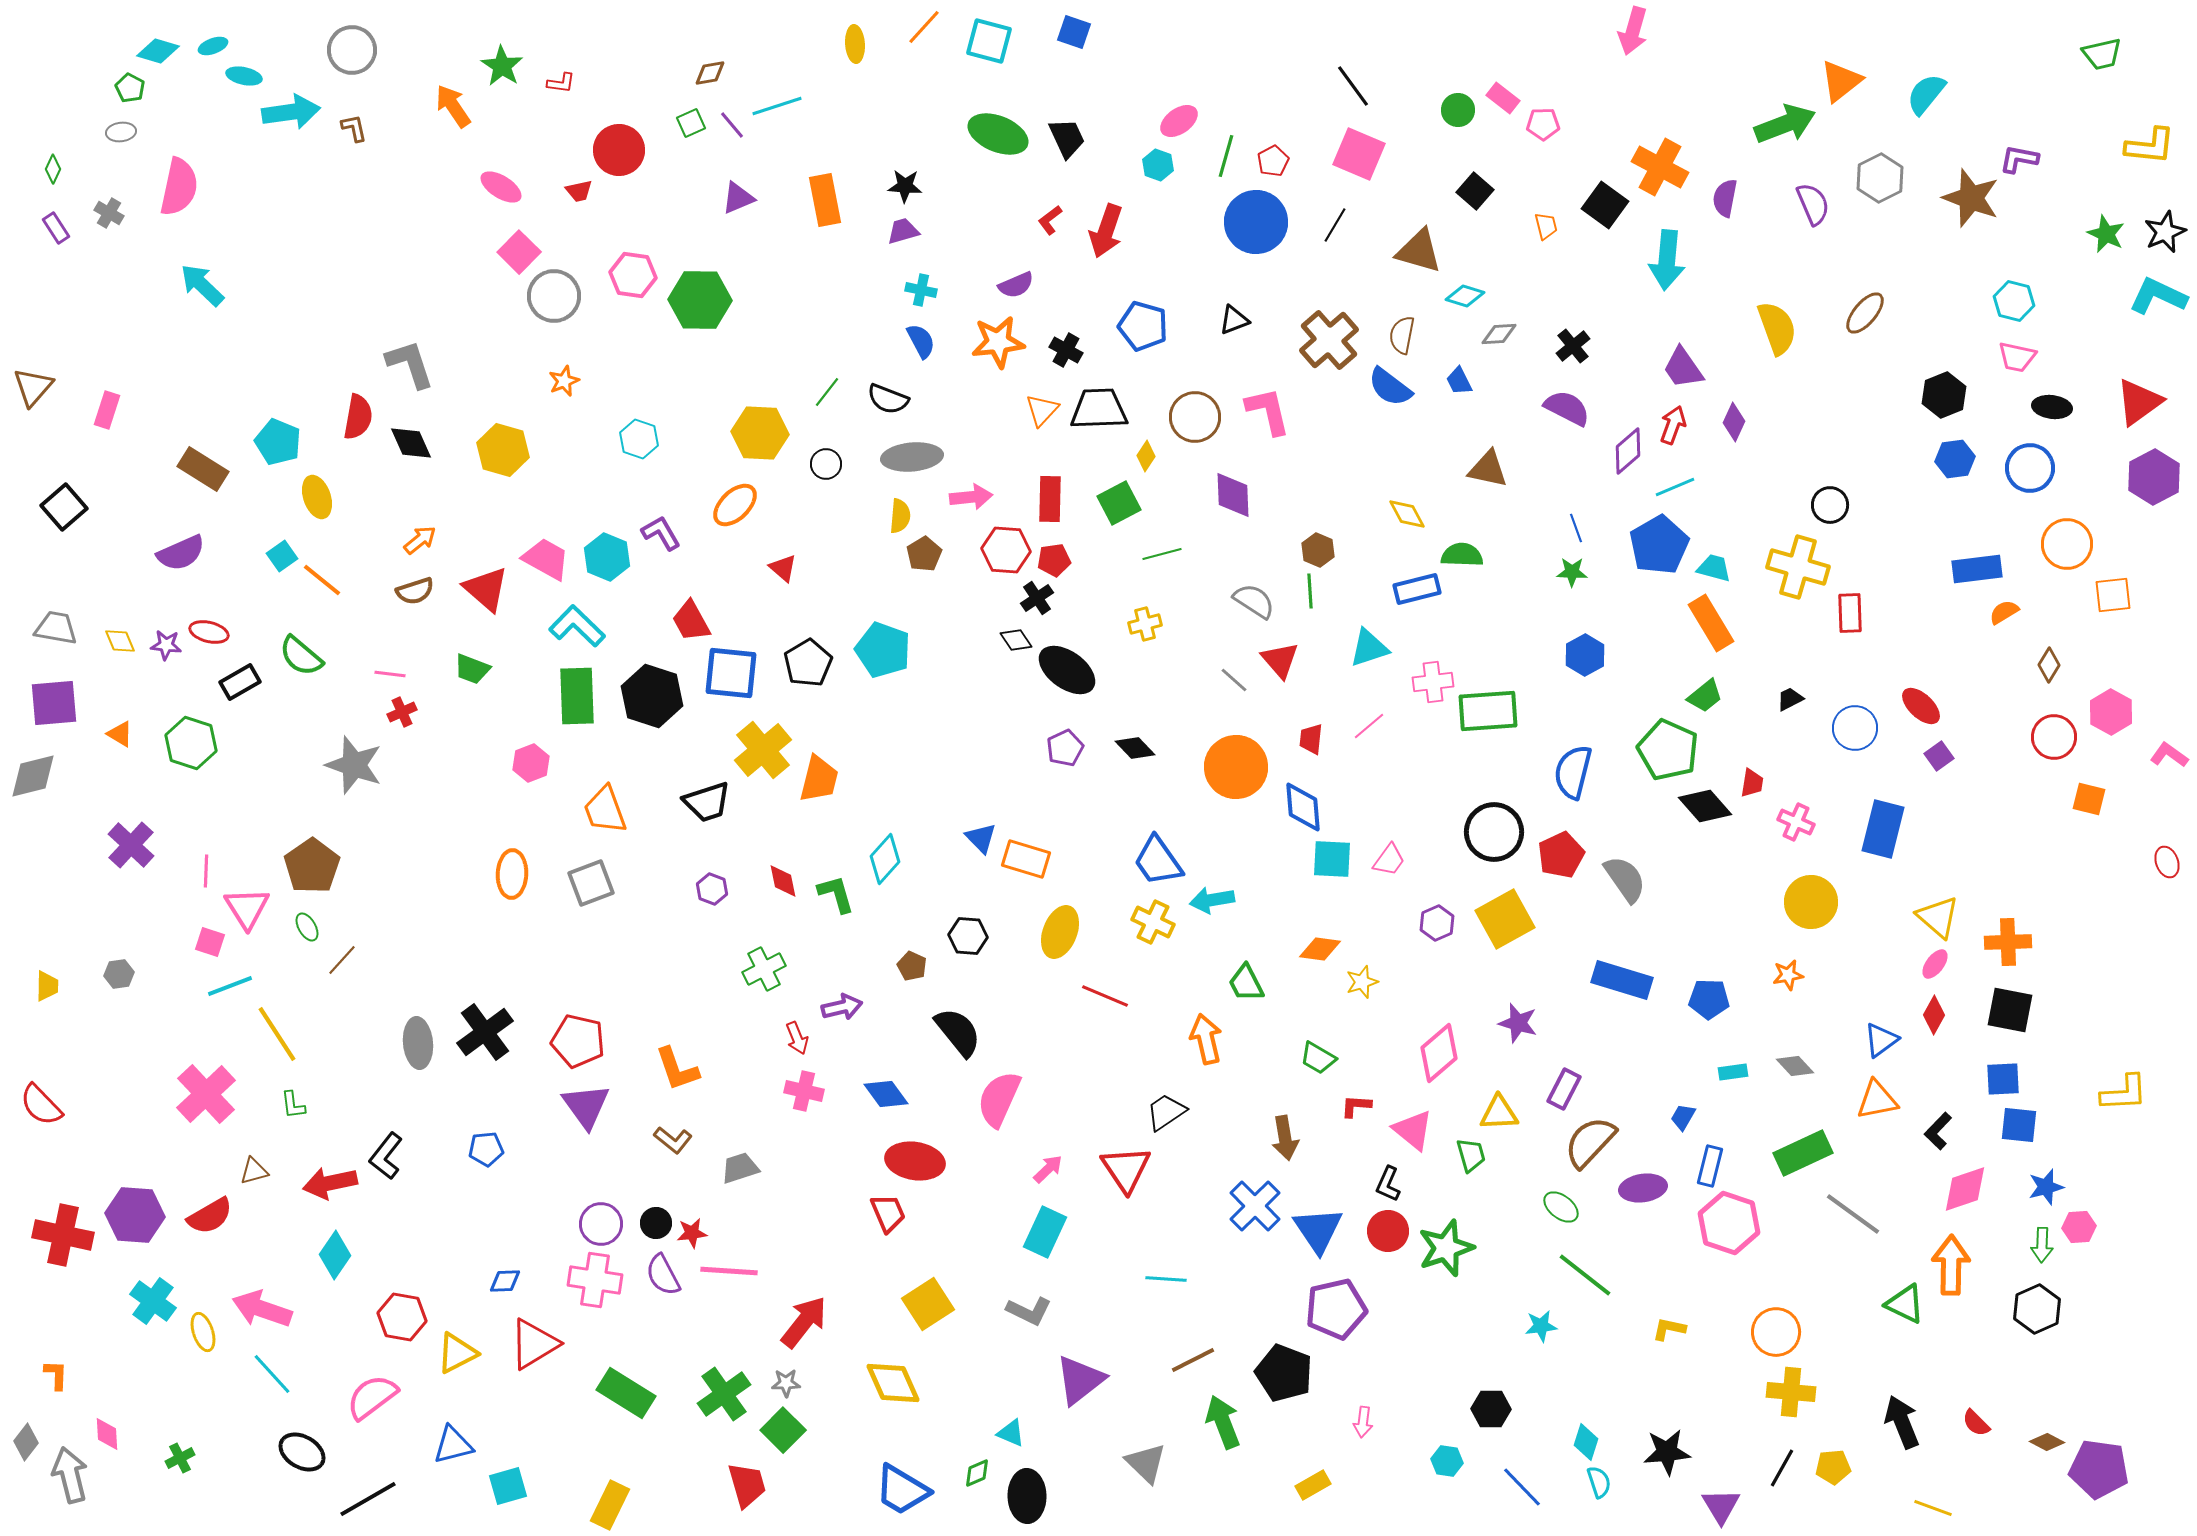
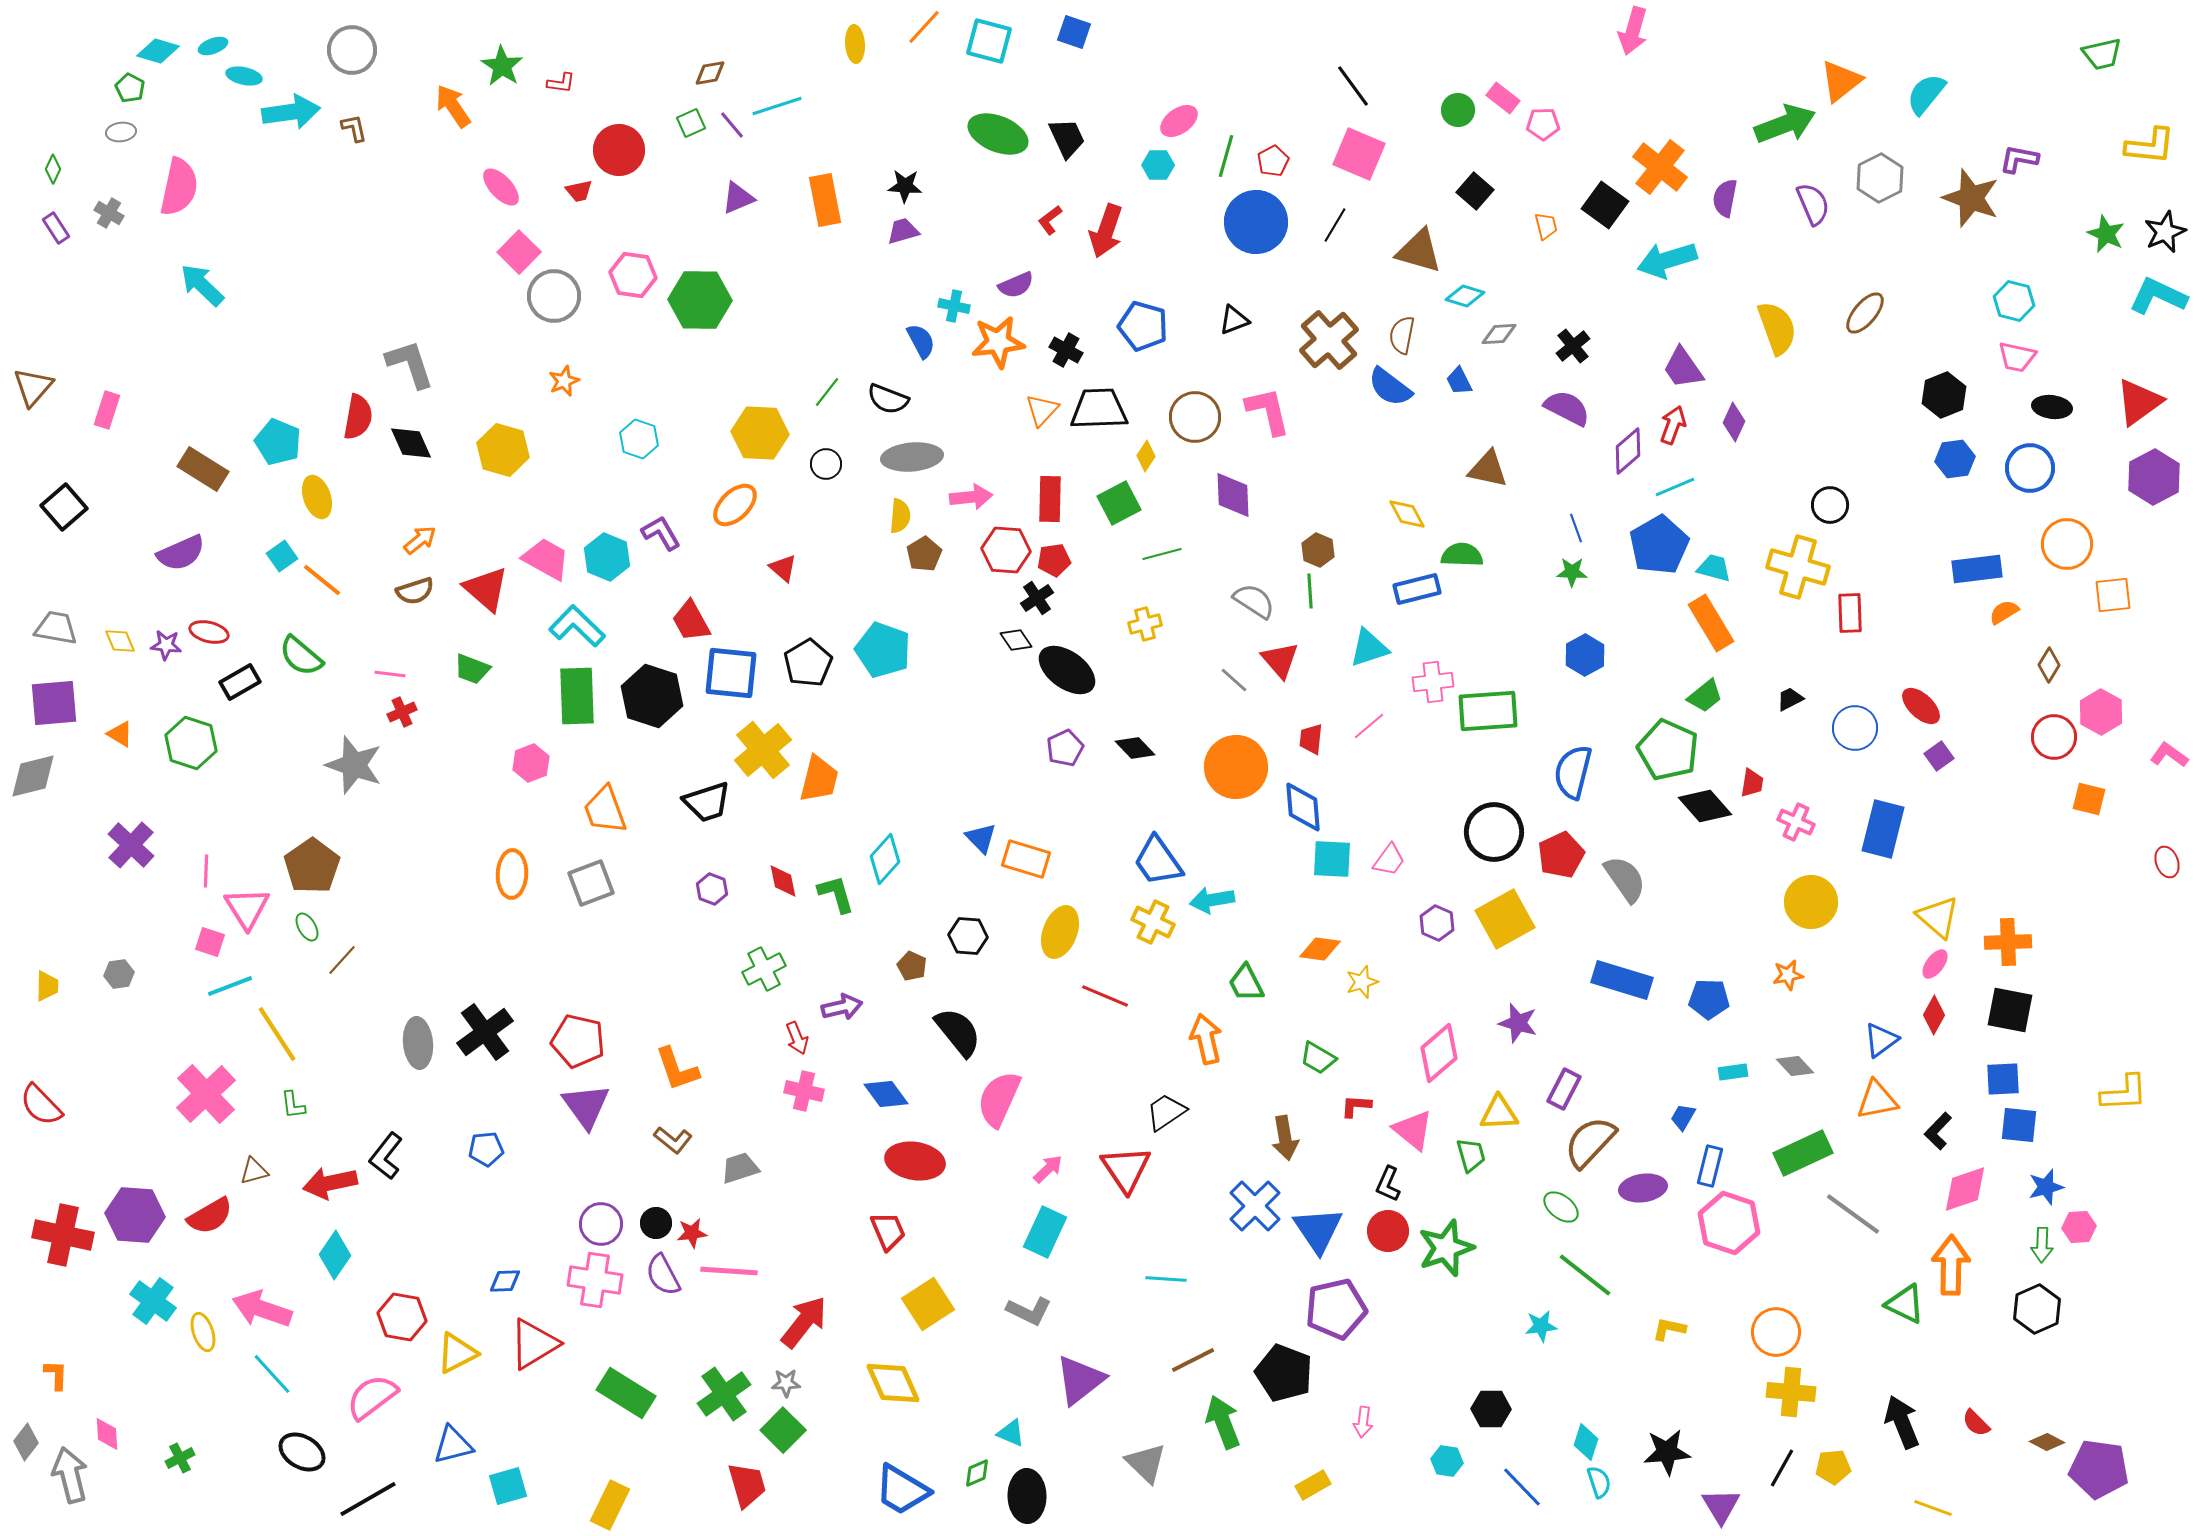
cyan hexagon at (1158, 165): rotated 20 degrees counterclockwise
orange cross at (1660, 167): rotated 10 degrees clockwise
pink ellipse at (501, 187): rotated 15 degrees clockwise
cyan arrow at (1667, 260): rotated 68 degrees clockwise
cyan cross at (921, 290): moved 33 px right, 16 px down
pink hexagon at (2111, 712): moved 10 px left
purple hexagon at (1437, 923): rotated 12 degrees counterclockwise
red trapezoid at (888, 1213): moved 18 px down
